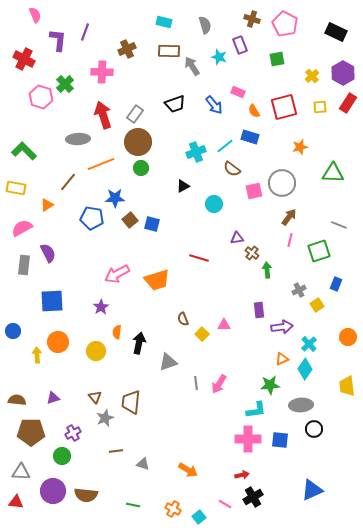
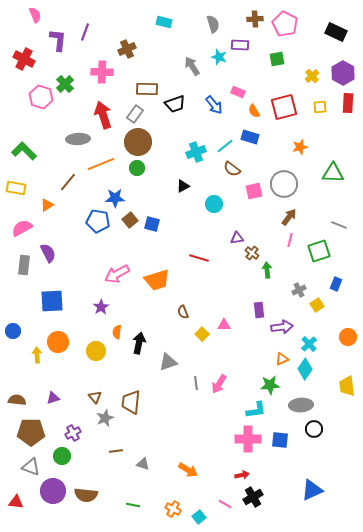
brown cross at (252, 19): moved 3 px right; rotated 21 degrees counterclockwise
gray semicircle at (205, 25): moved 8 px right, 1 px up
purple rectangle at (240, 45): rotated 66 degrees counterclockwise
brown rectangle at (169, 51): moved 22 px left, 38 px down
red rectangle at (348, 103): rotated 30 degrees counterclockwise
green circle at (141, 168): moved 4 px left
gray circle at (282, 183): moved 2 px right, 1 px down
blue pentagon at (92, 218): moved 6 px right, 3 px down
brown semicircle at (183, 319): moved 7 px up
gray triangle at (21, 472): moved 10 px right, 5 px up; rotated 18 degrees clockwise
